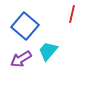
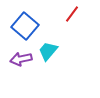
red line: rotated 24 degrees clockwise
purple arrow: rotated 20 degrees clockwise
